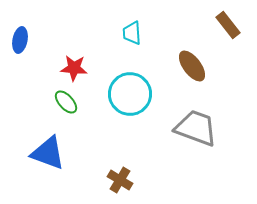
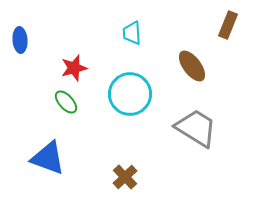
brown rectangle: rotated 60 degrees clockwise
blue ellipse: rotated 15 degrees counterclockwise
red star: rotated 20 degrees counterclockwise
gray trapezoid: rotated 12 degrees clockwise
blue triangle: moved 5 px down
brown cross: moved 5 px right, 3 px up; rotated 15 degrees clockwise
